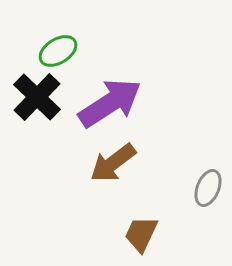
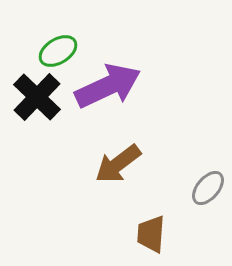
purple arrow: moved 2 px left, 17 px up; rotated 8 degrees clockwise
brown arrow: moved 5 px right, 1 px down
gray ellipse: rotated 18 degrees clockwise
brown trapezoid: moved 10 px right; rotated 21 degrees counterclockwise
